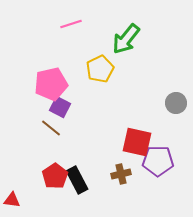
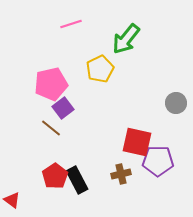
purple square: moved 3 px right, 1 px down; rotated 25 degrees clockwise
red triangle: rotated 30 degrees clockwise
